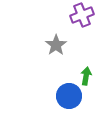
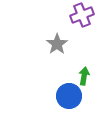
gray star: moved 1 px right, 1 px up
green arrow: moved 2 px left
